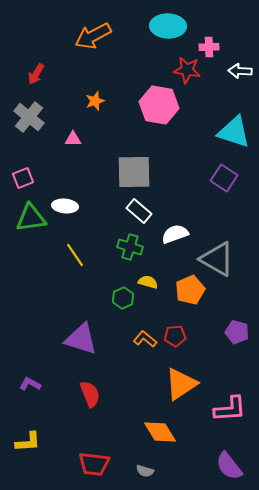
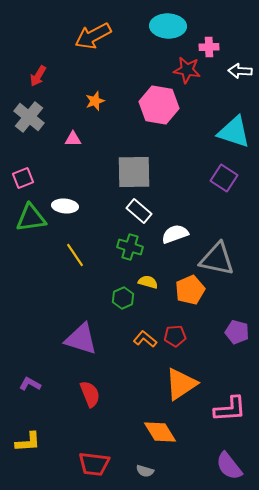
red arrow: moved 2 px right, 2 px down
gray triangle: rotated 18 degrees counterclockwise
